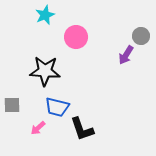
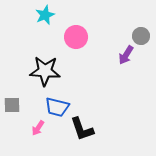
pink arrow: rotated 14 degrees counterclockwise
